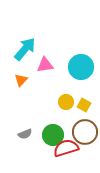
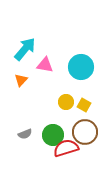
pink triangle: rotated 18 degrees clockwise
